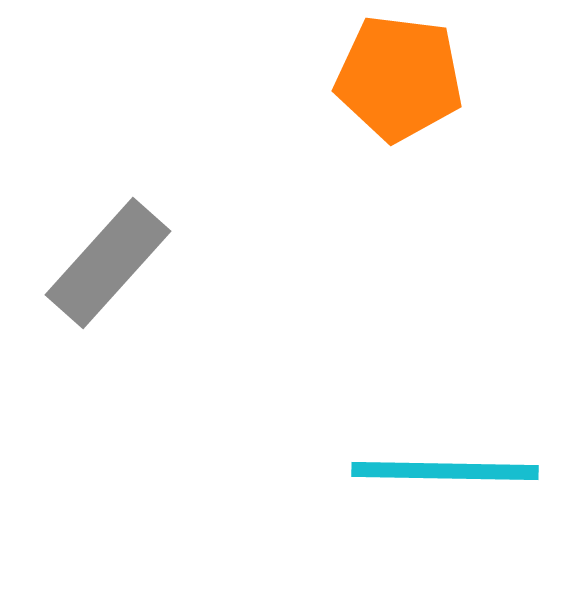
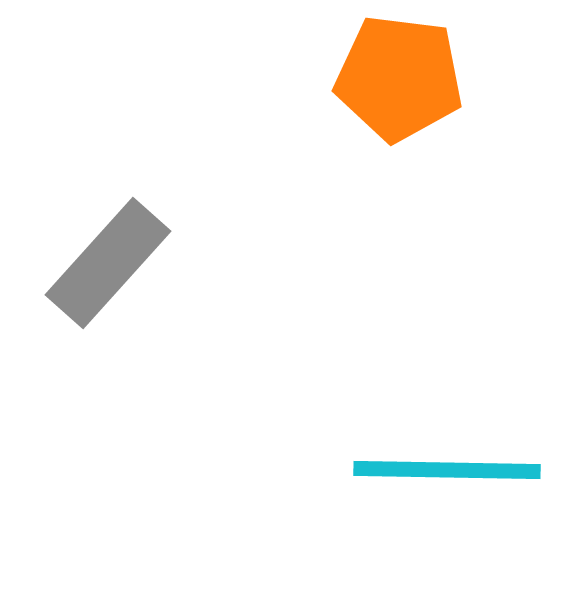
cyan line: moved 2 px right, 1 px up
